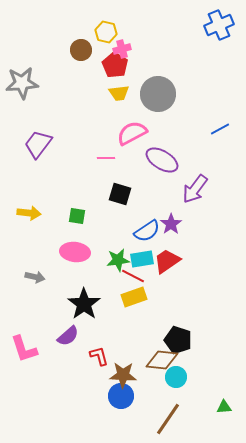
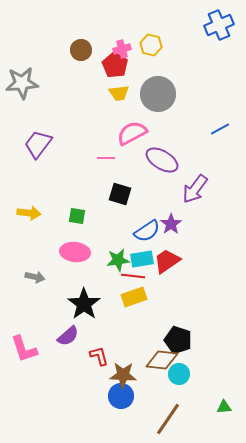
yellow hexagon: moved 45 px right, 13 px down
red line: rotated 20 degrees counterclockwise
cyan circle: moved 3 px right, 3 px up
